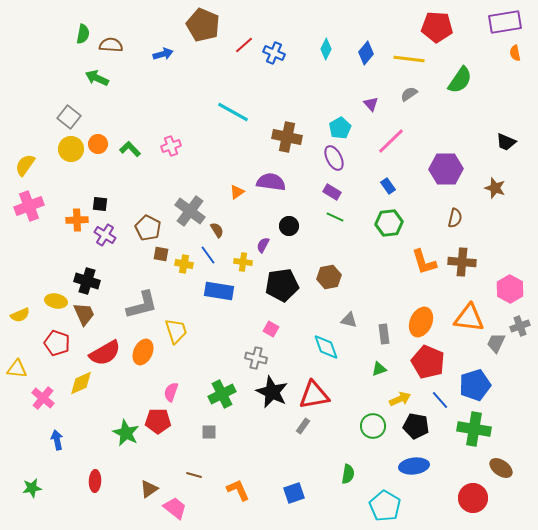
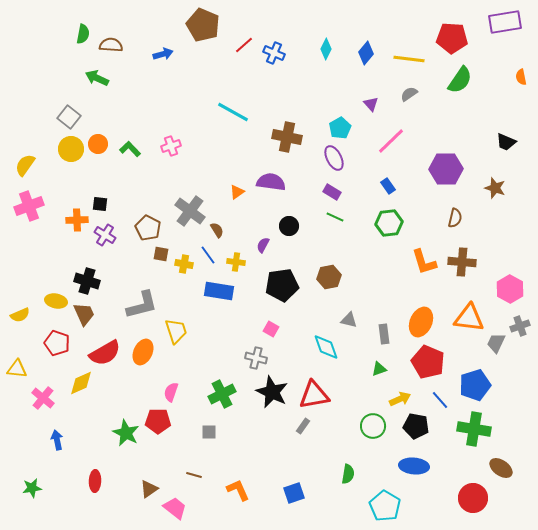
red pentagon at (437, 27): moved 15 px right, 11 px down
orange semicircle at (515, 53): moved 6 px right, 24 px down
yellow cross at (243, 262): moved 7 px left
blue ellipse at (414, 466): rotated 12 degrees clockwise
